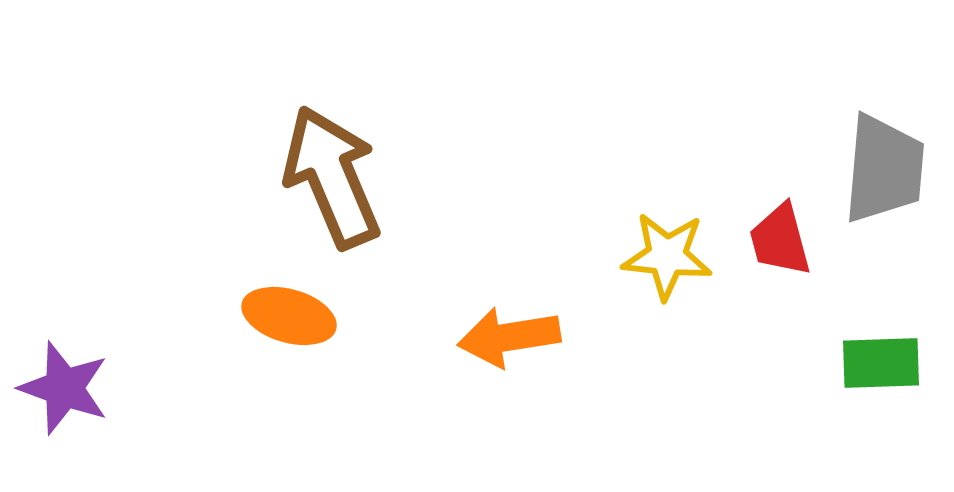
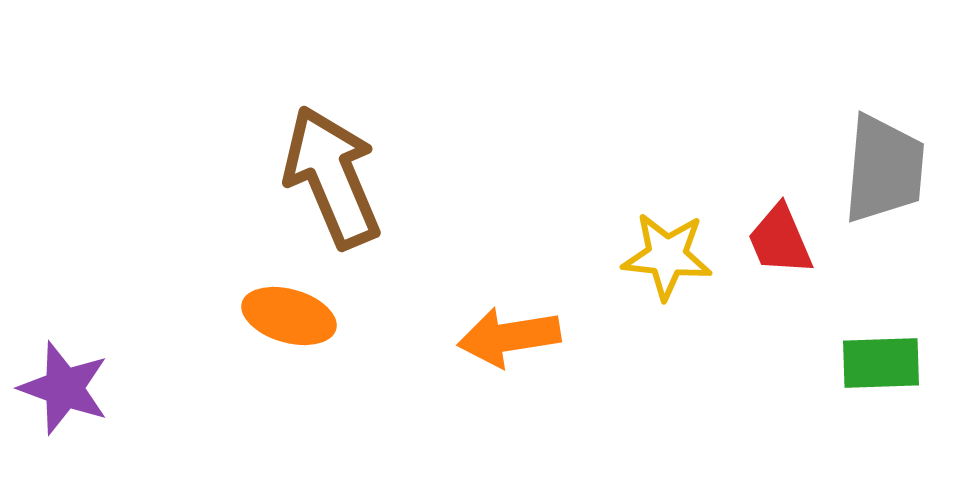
red trapezoid: rotated 8 degrees counterclockwise
